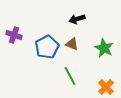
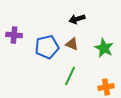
purple cross: rotated 14 degrees counterclockwise
blue pentagon: rotated 15 degrees clockwise
green line: rotated 54 degrees clockwise
orange cross: rotated 35 degrees clockwise
